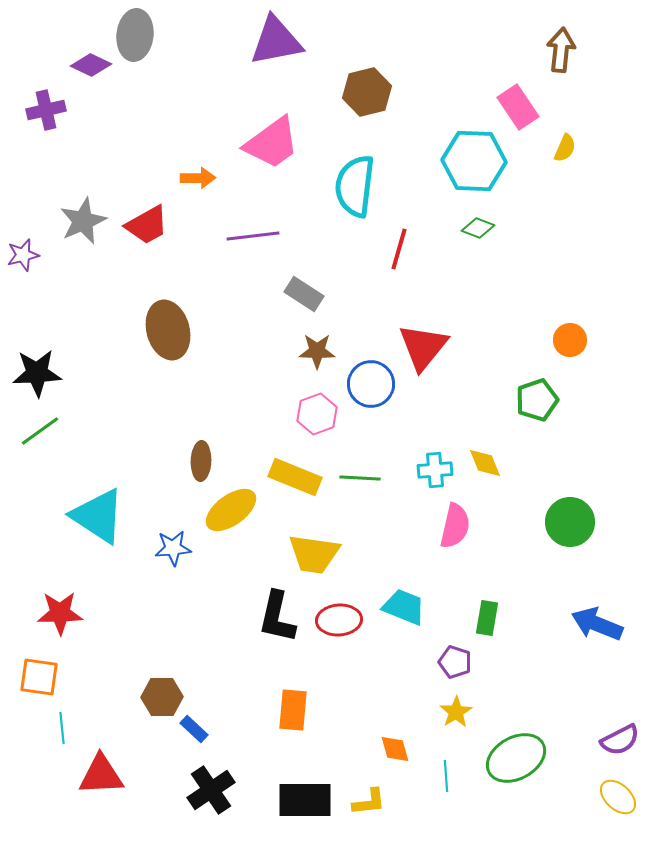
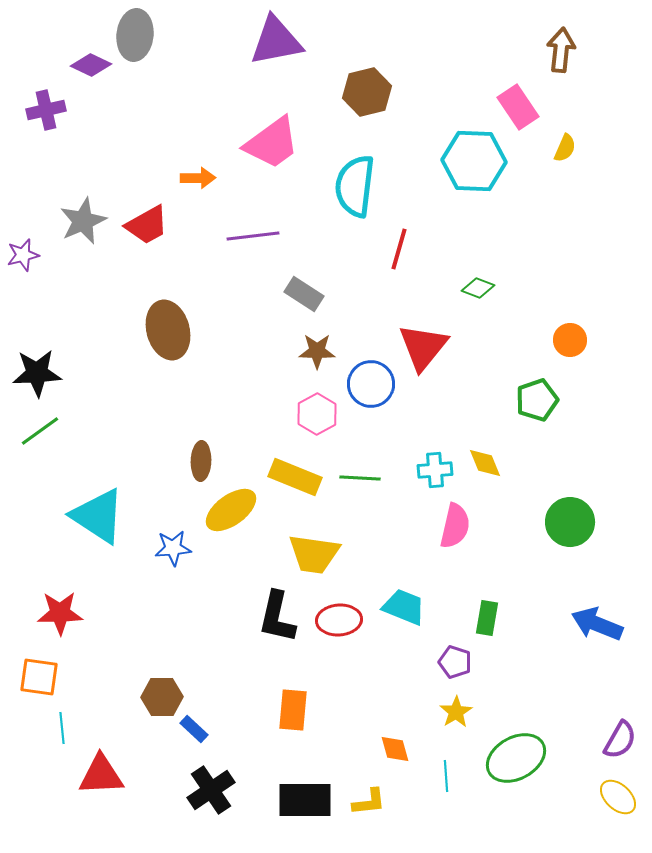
green diamond at (478, 228): moved 60 px down
pink hexagon at (317, 414): rotated 9 degrees counterclockwise
purple semicircle at (620, 740): rotated 33 degrees counterclockwise
